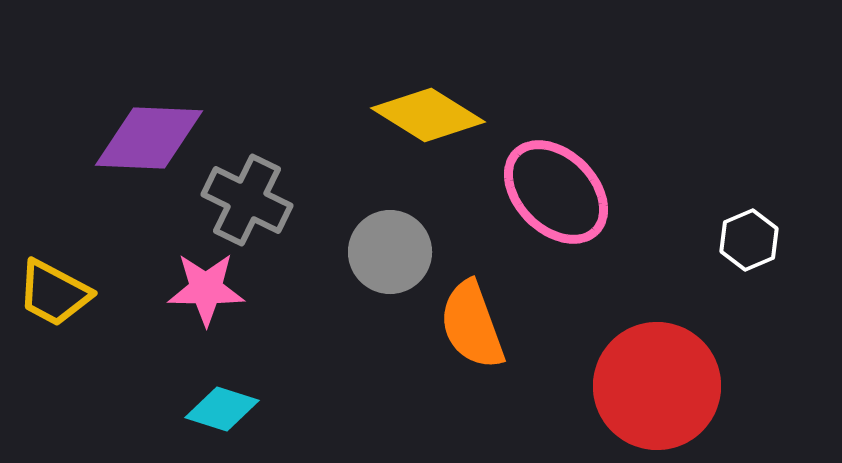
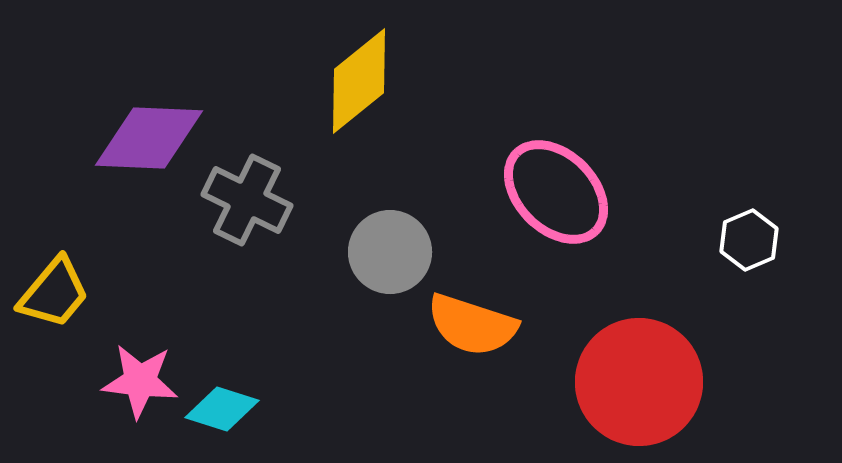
yellow diamond: moved 69 px left, 34 px up; rotated 71 degrees counterclockwise
pink star: moved 66 px left, 92 px down; rotated 6 degrees clockwise
yellow trapezoid: rotated 78 degrees counterclockwise
orange semicircle: rotated 52 degrees counterclockwise
red circle: moved 18 px left, 4 px up
